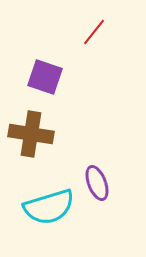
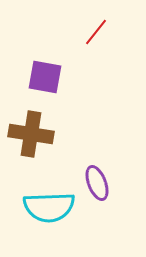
red line: moved 2 px right
purple square: rotated 9 degrees counterclockwise
cyan semicircle: rotated 15 degrees clockwise
